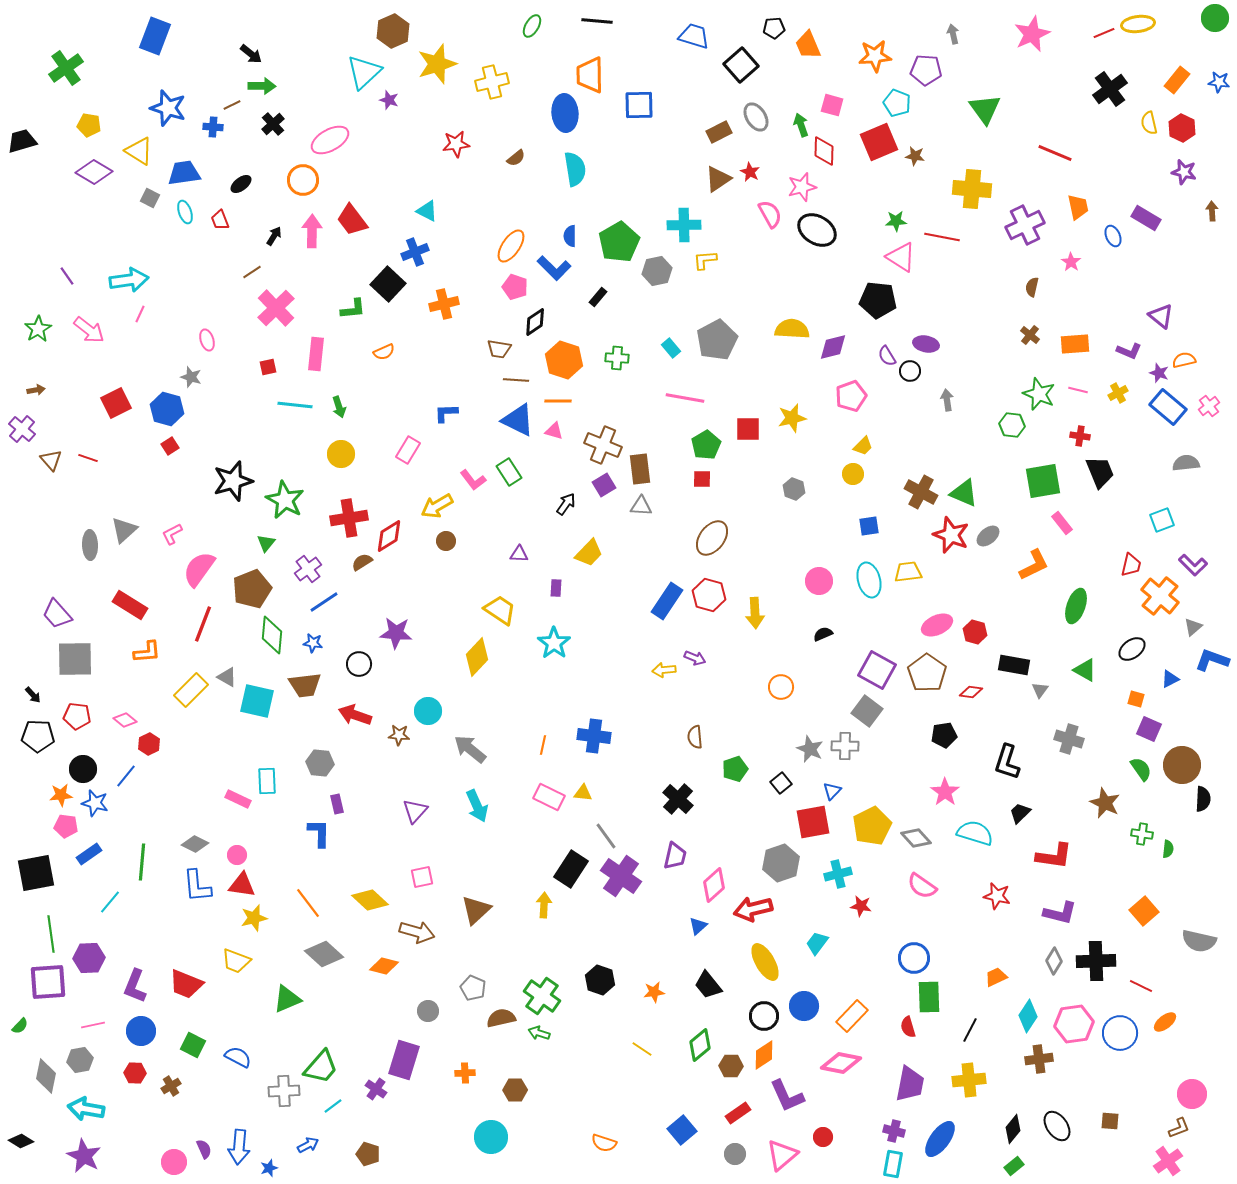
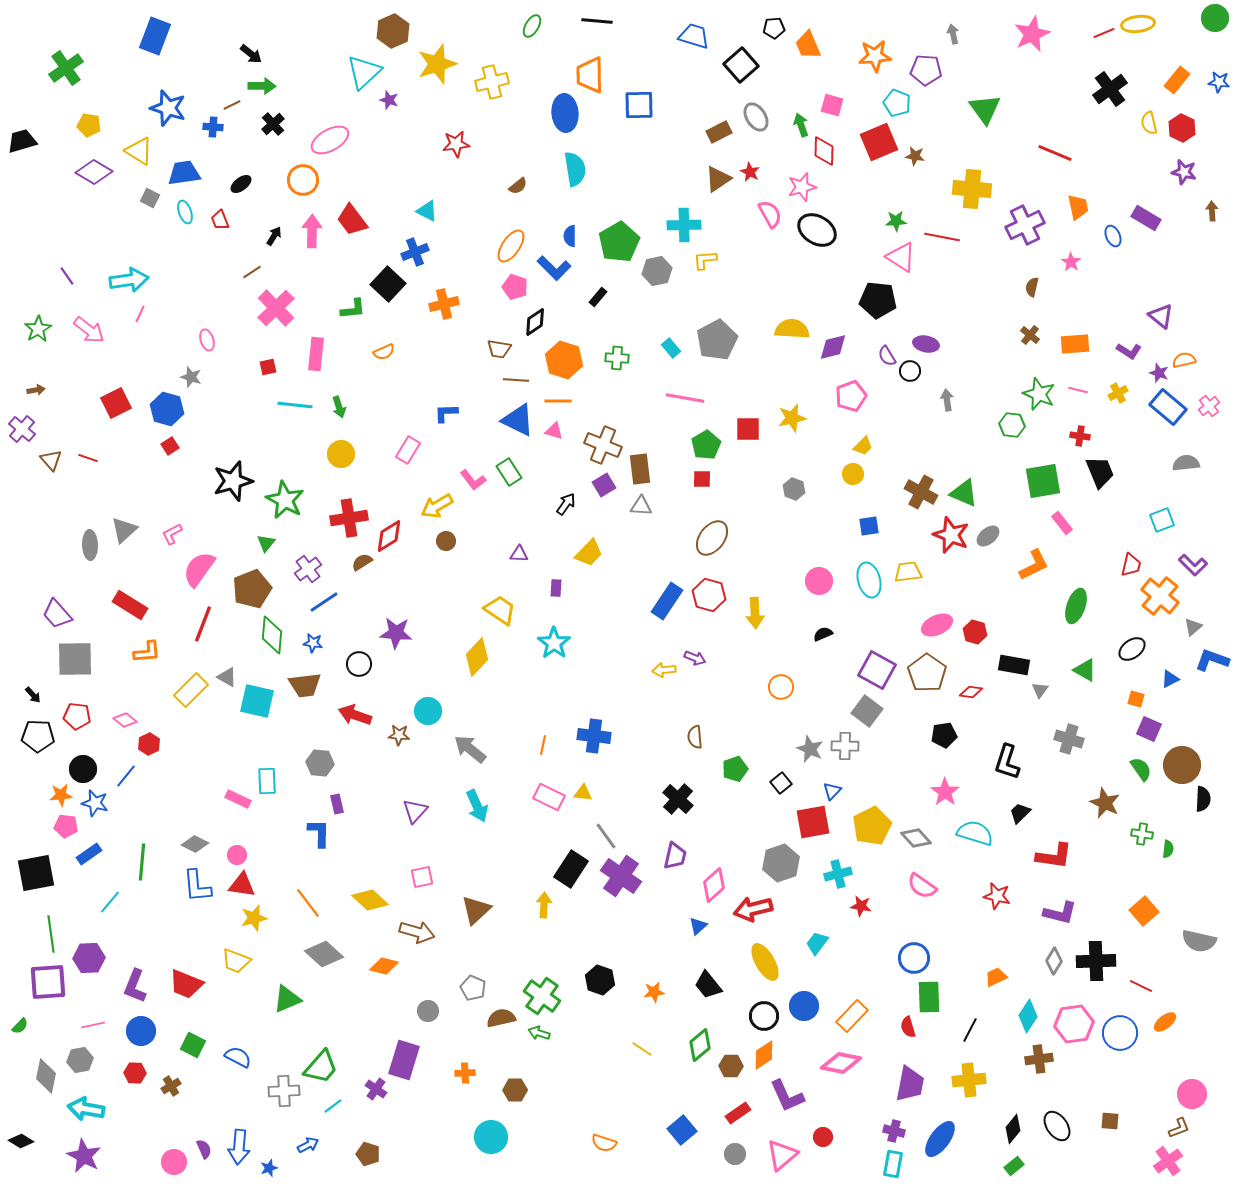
brown semicircle at (516, 158): moved 2 px right, 28 px down
purple L-shape at (1129, 351): rotated 10 degrees clockwise
